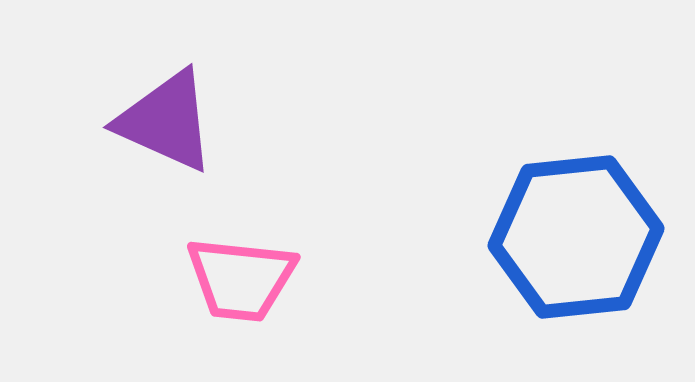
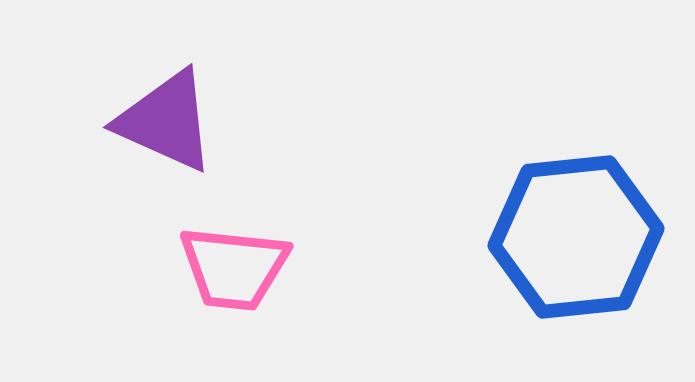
pink trapezoid: moved 7 px left, 11 px up
